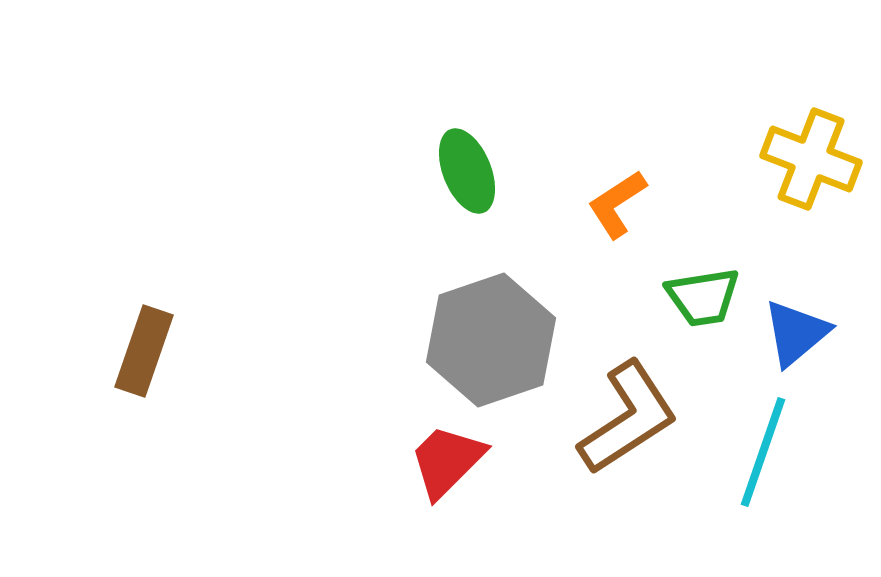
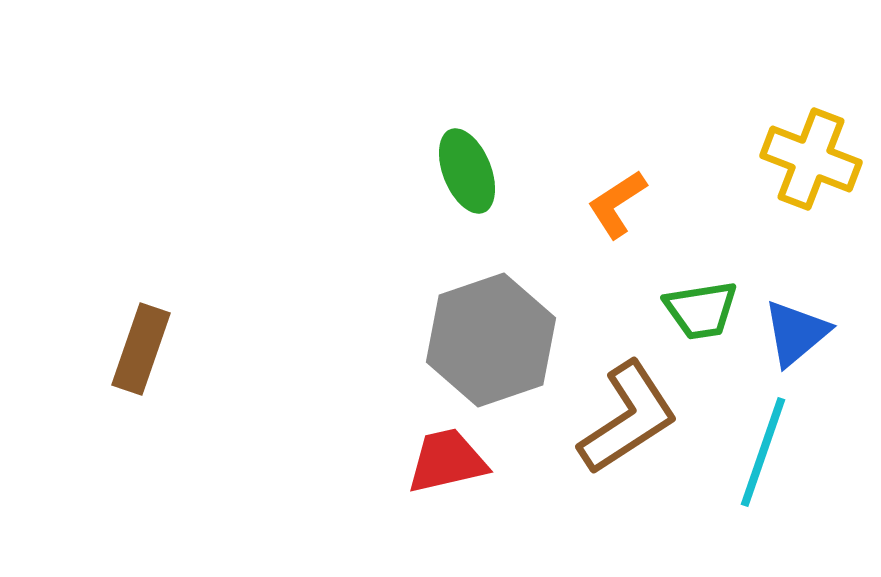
green trapezoid: moved 2 px left, 13 px down
brown rectangle: moved 3 px left, 2 px up
red trapezoid: rotated 32 degrees clockwise
